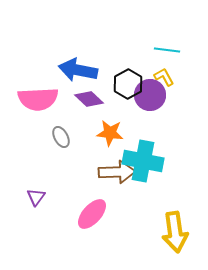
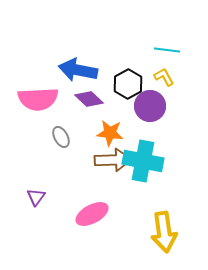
purple circle: moved 11 px down
brown arrow: moved 4 px left, 12 px up
pink ellipse: rotated 20 degrees clockwise
yellow arrow: moved 11 px left
